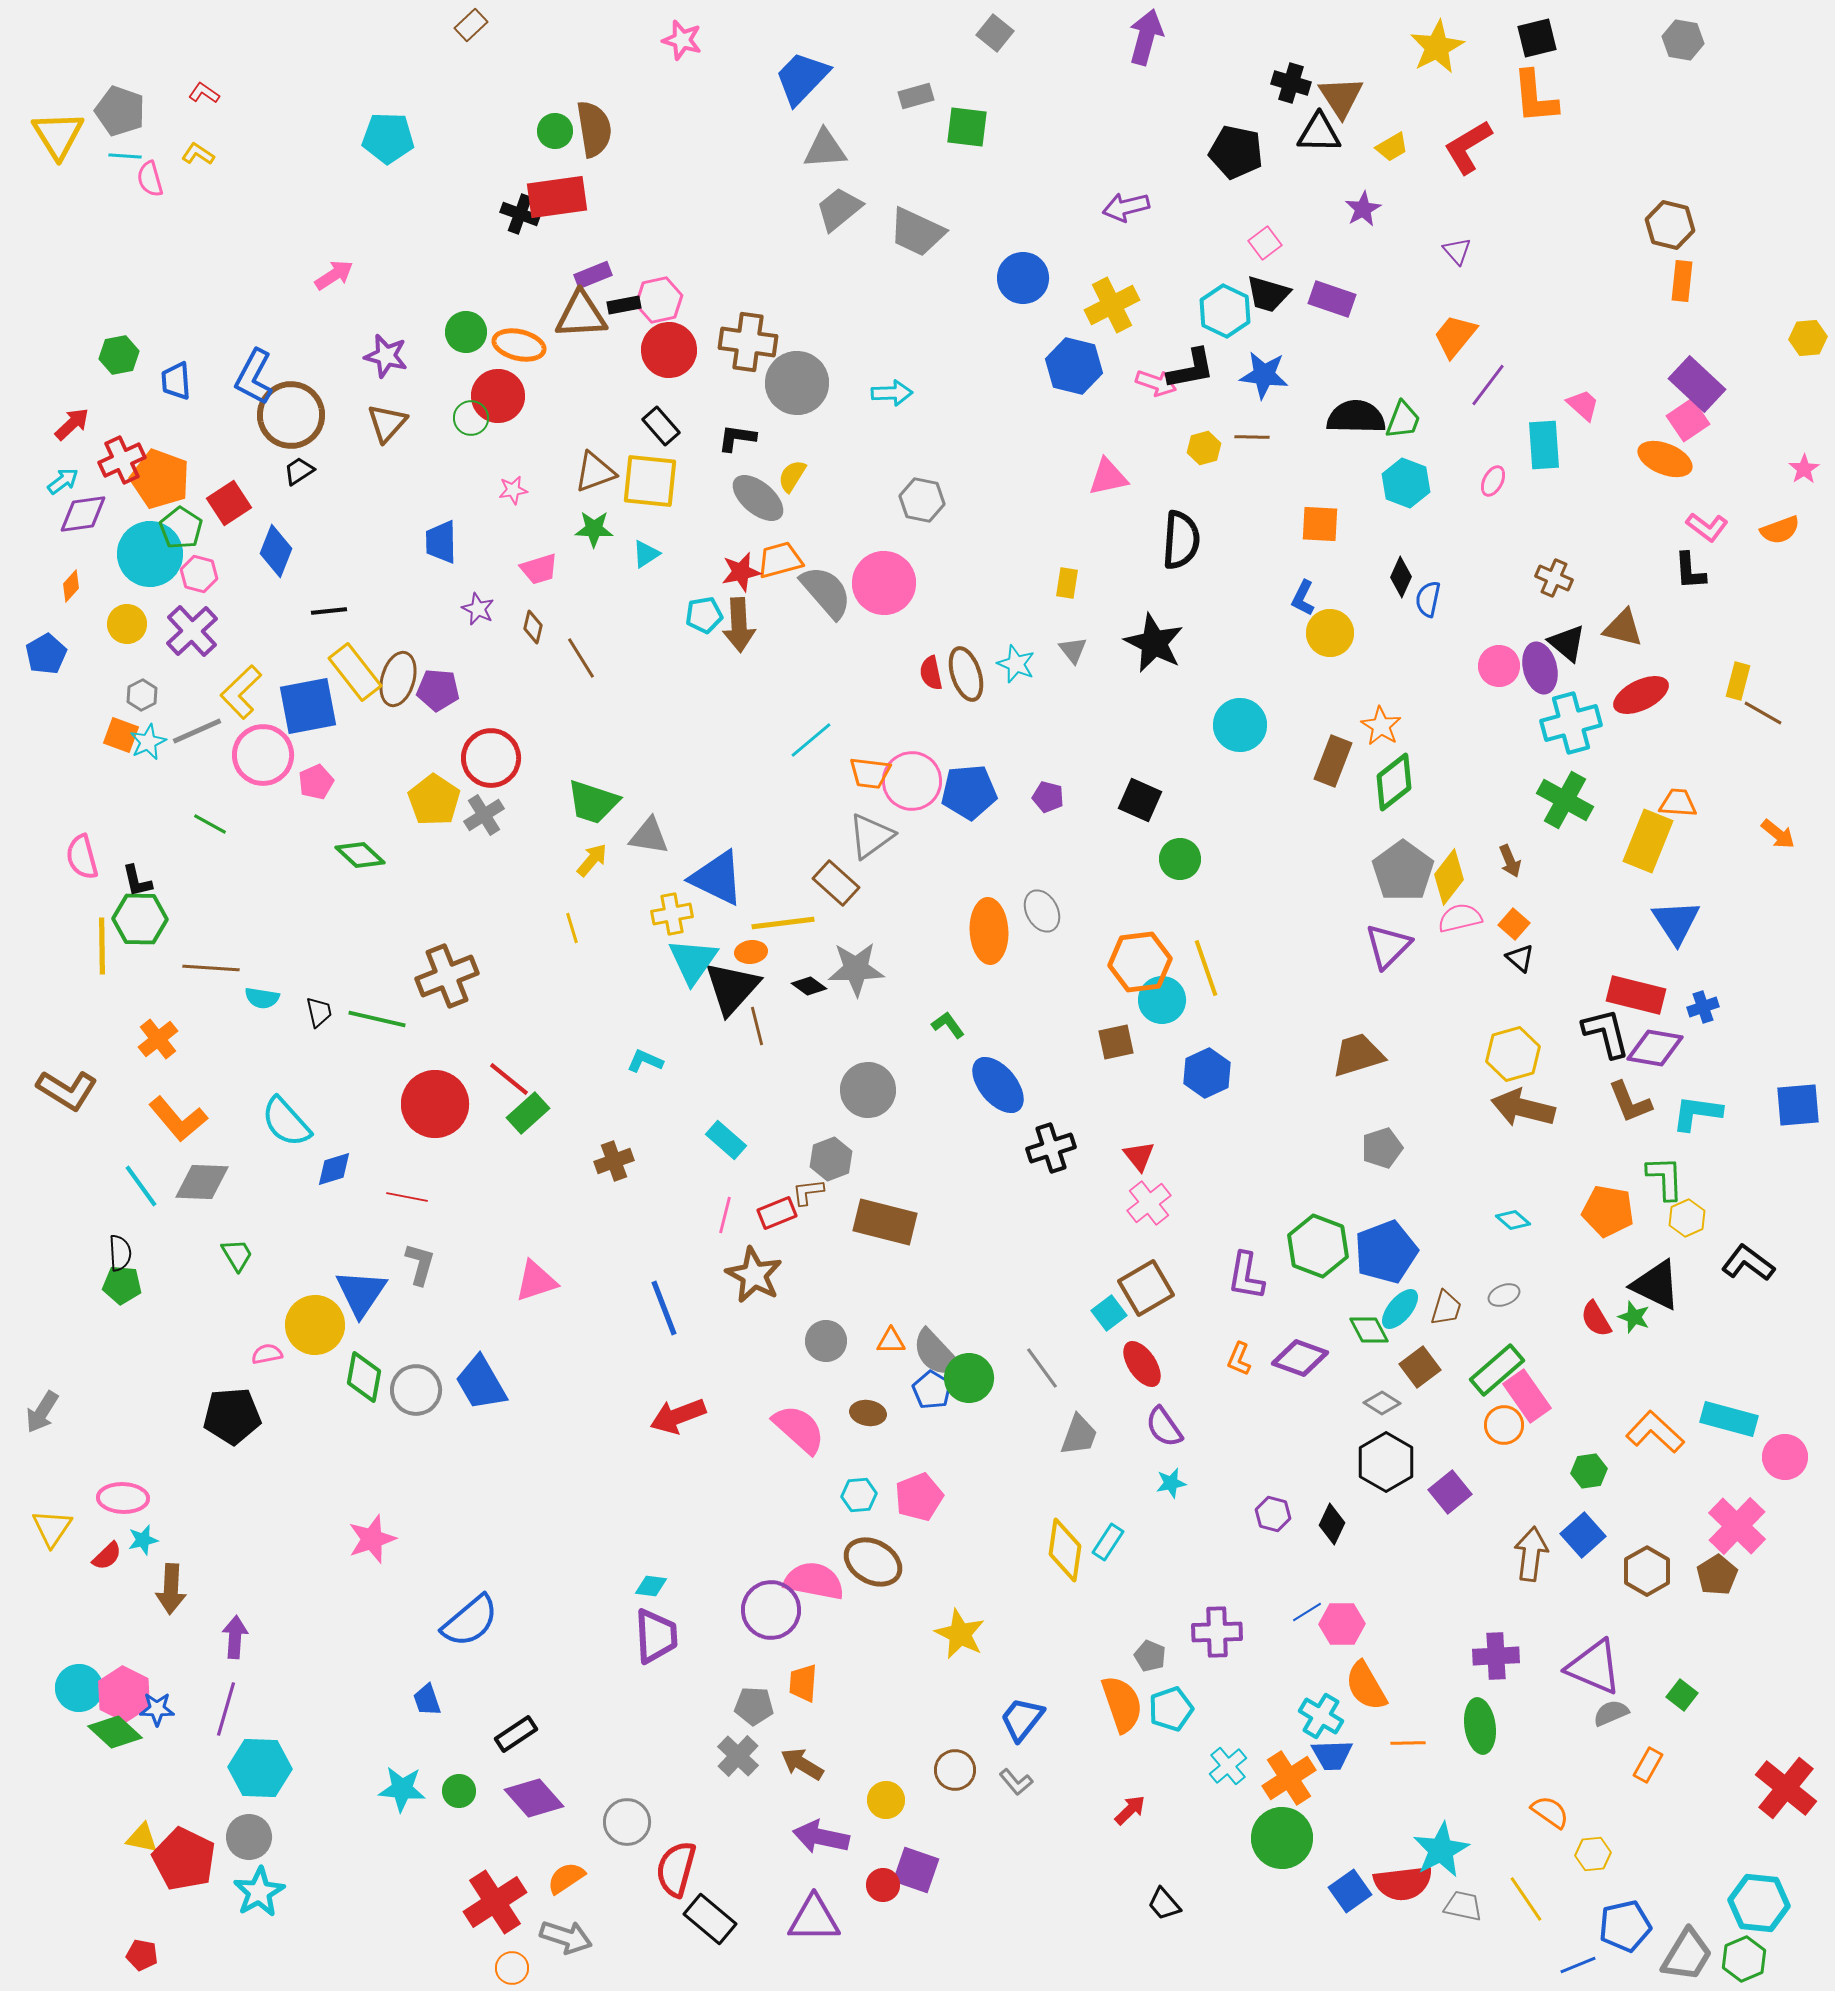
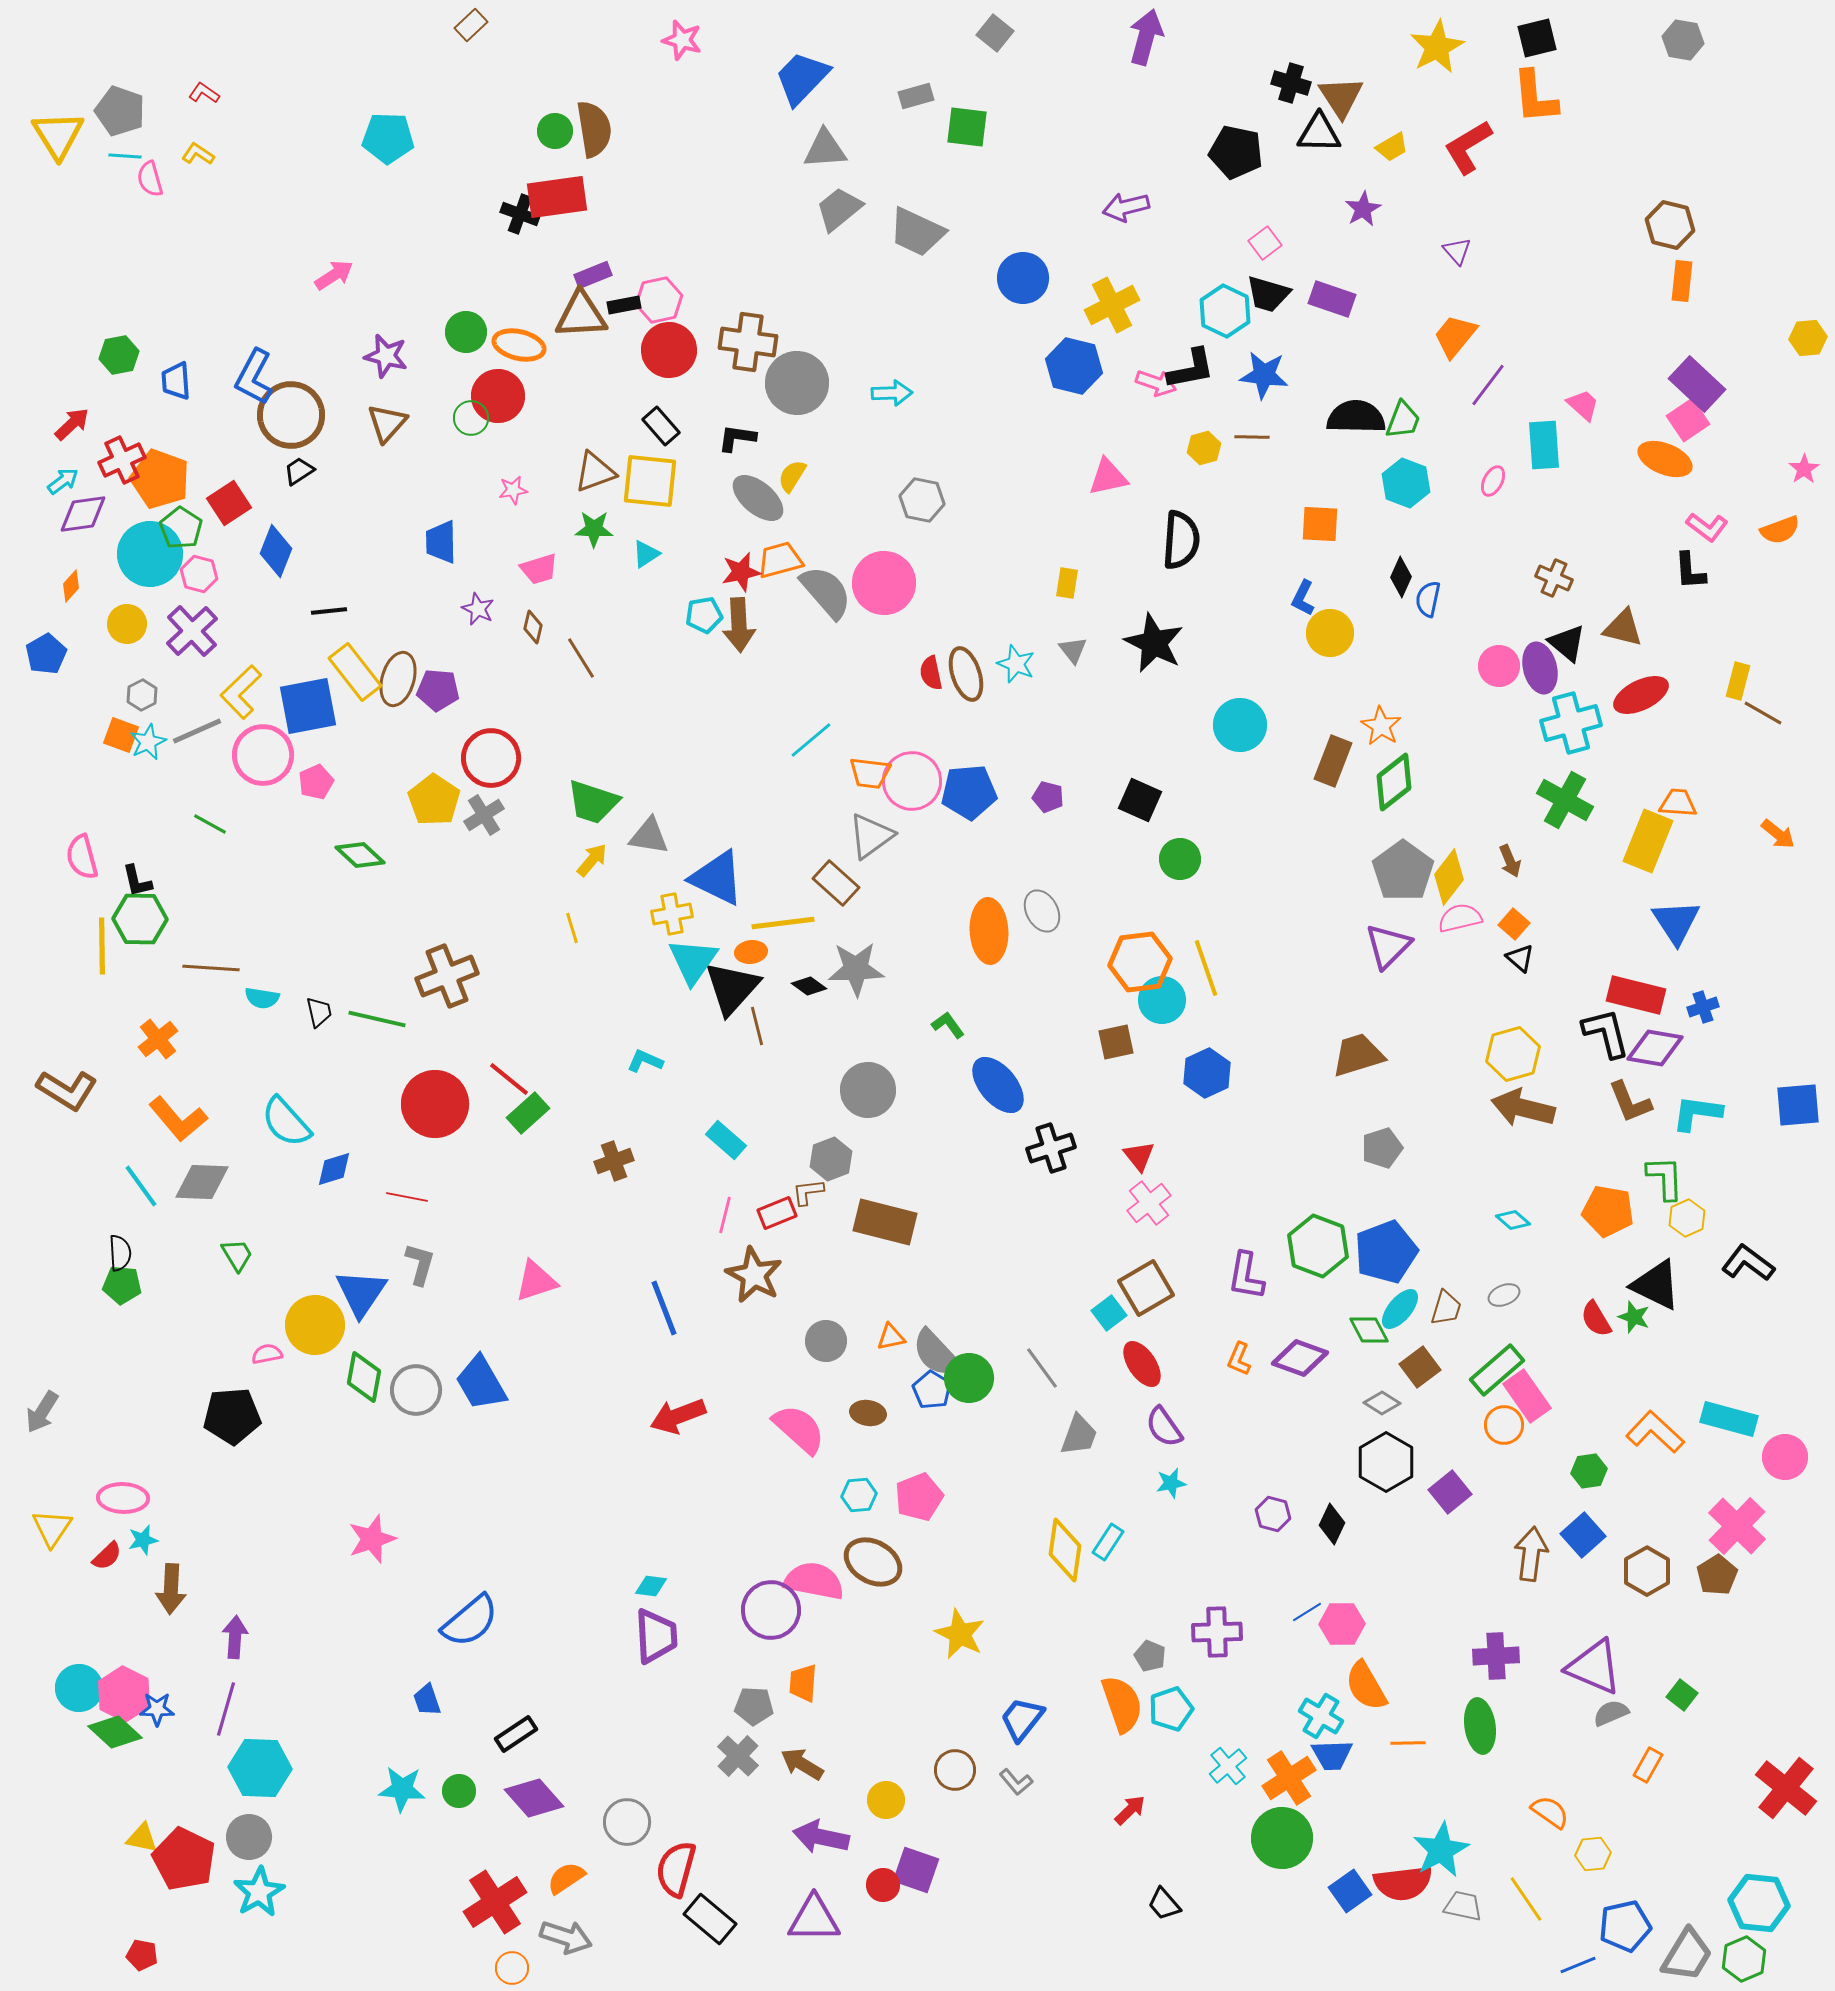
orange triangle at (891, 1341): moved 4 px up; rotated 12 degrees counterclockwise
